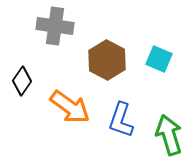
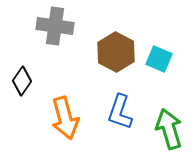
brown hexagon: moved 9 px right, 8 px up
orange arrow: moved 5 px left, 11 px down; rotated 39 degrees clockwise
blue L-shape: moved 1 px left, 8 px up
green arrow: moved 6 px up
